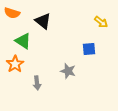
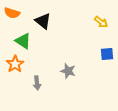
blue square: moved 18 px right, 5 px down
